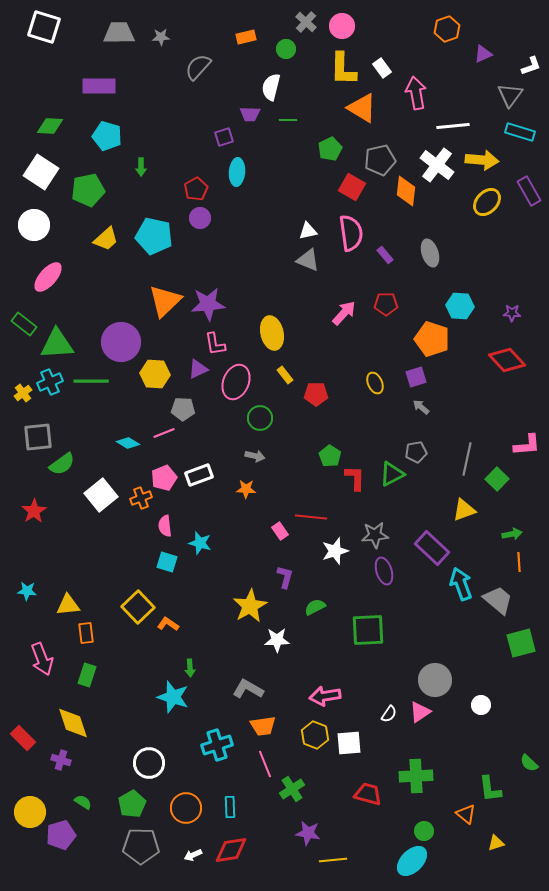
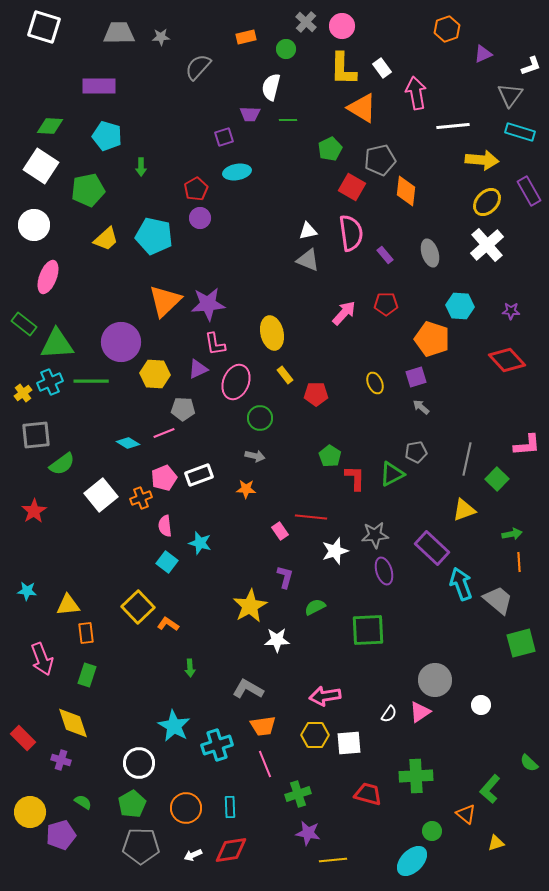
white cross at (437, 165): moved 50 px right, 80 px down; rotated 12 degrees clockwise
white square at (41, 172): moved 6 px up
cyan ellipse at (237, 172): rotated 76 degrees clockwise
pink ellipse at (48, 277): rotated 20 degrees counterclockwise
purple star at (512, 313): moved 1 px left, 2 px up
gray square at (38, 437): moved 2 px left, 2 px up
cyan square at (167, 562): rotated 20 degrees clockwise
cyan star at (173, 697): moved 1 px right, 29 px down; rotated 12 degrees clockwise
yellow hexagon at (315, 735): rotated 20 degrees counterclockwise
white circle at (149, 763): moved 10 px left
green cross at (292, 789): moved 6 px right, 5 px down; rotated 15 degrees clockwise
green L-shape at (490, 789): rotated 48 degrees clockwise
green circle at (424, 831): moved 8 px right
